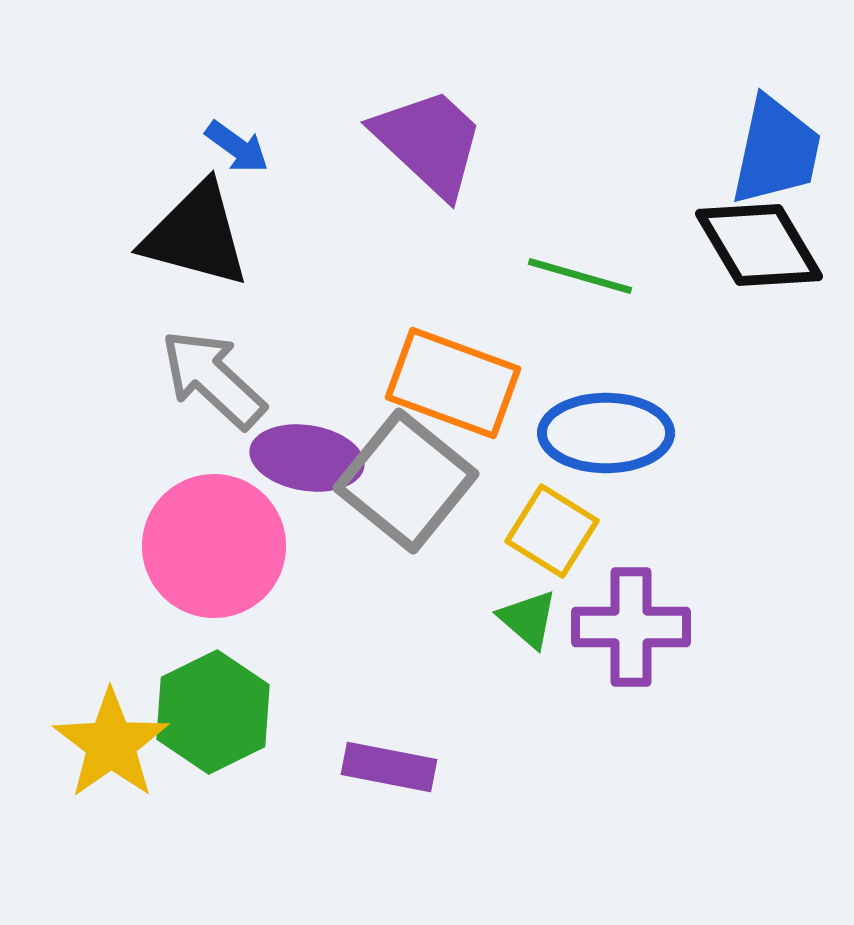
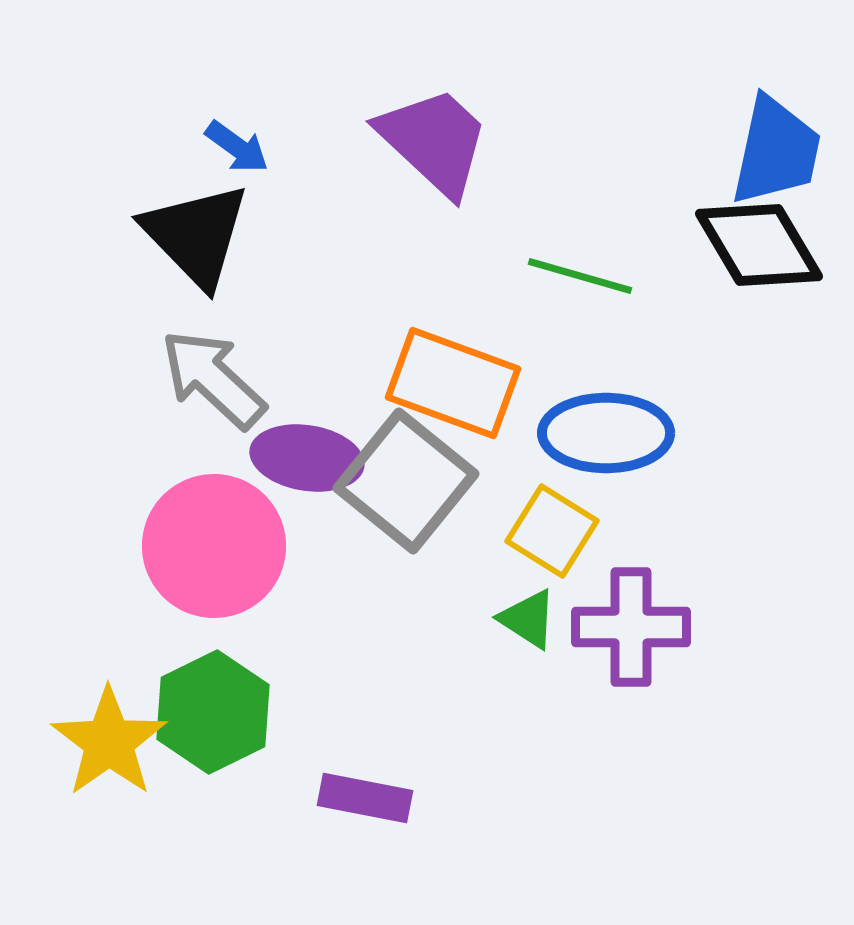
purple trapezoid: moved 5 px right, 1 px up
black triangle: rotated 31 degrees clockwise
green triangle: rotated 8 degrees counterclockwise
yellow star: moved 2 px left, 2 px up
purple rectangle: moved 24 px left, 31 px down
